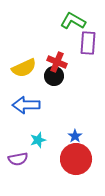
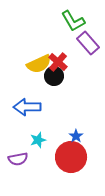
green L-shape: rotated 150 degrees counterclockwise
purple rectangle: rotated 45 degrees counterclockwise
red cross: moved 1 px right; rotated 18 degrees clockwise
yellow semicircle: moved 15 px right, 4 px up
blue arrow: moved 1 px right, 2 px down
blue star: moved 1 px right
red circle: moved 5 px left, 2 px up
